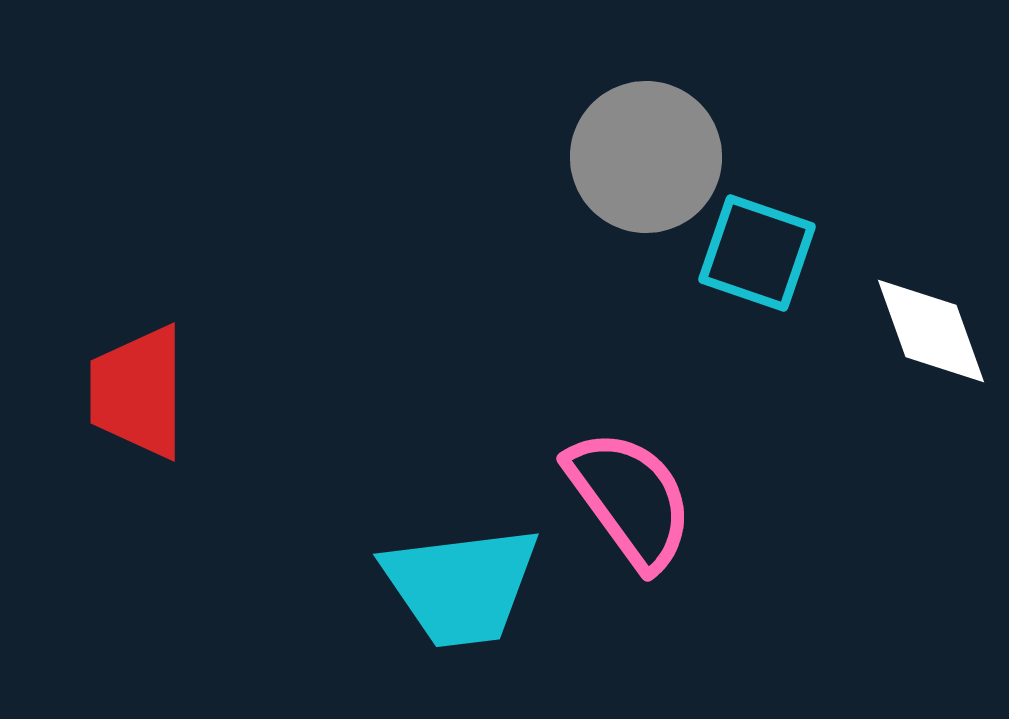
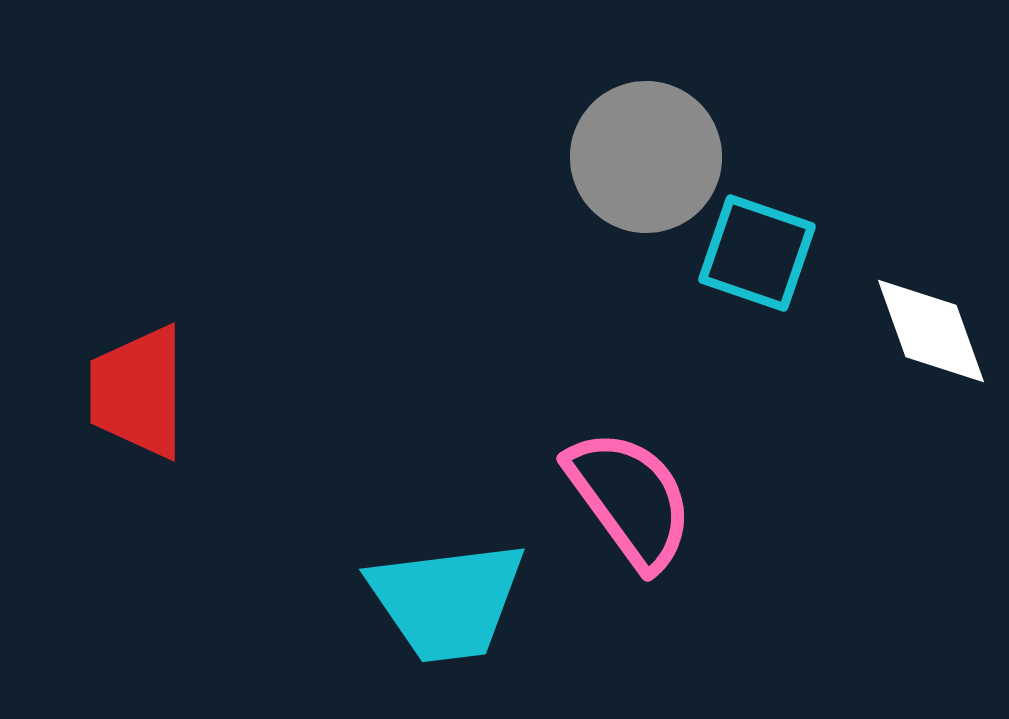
cyan trapezoid: moved 14 px left, 15 px down
